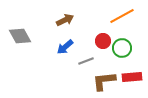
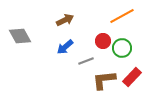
red rectangle: rotated 42 degrees counterclockwise
brown L-shape: moved 1 px up
